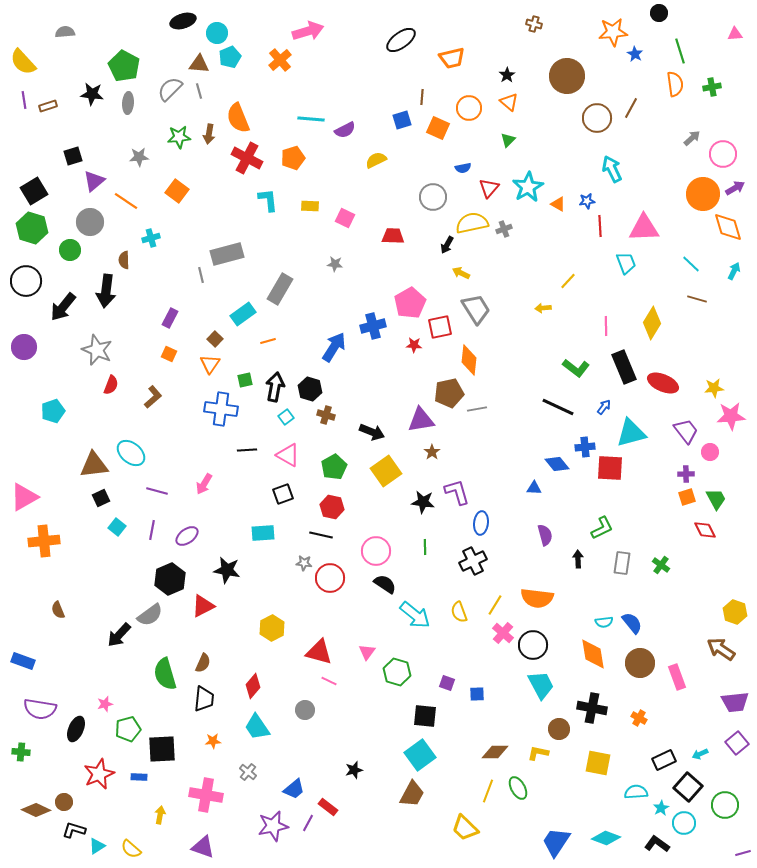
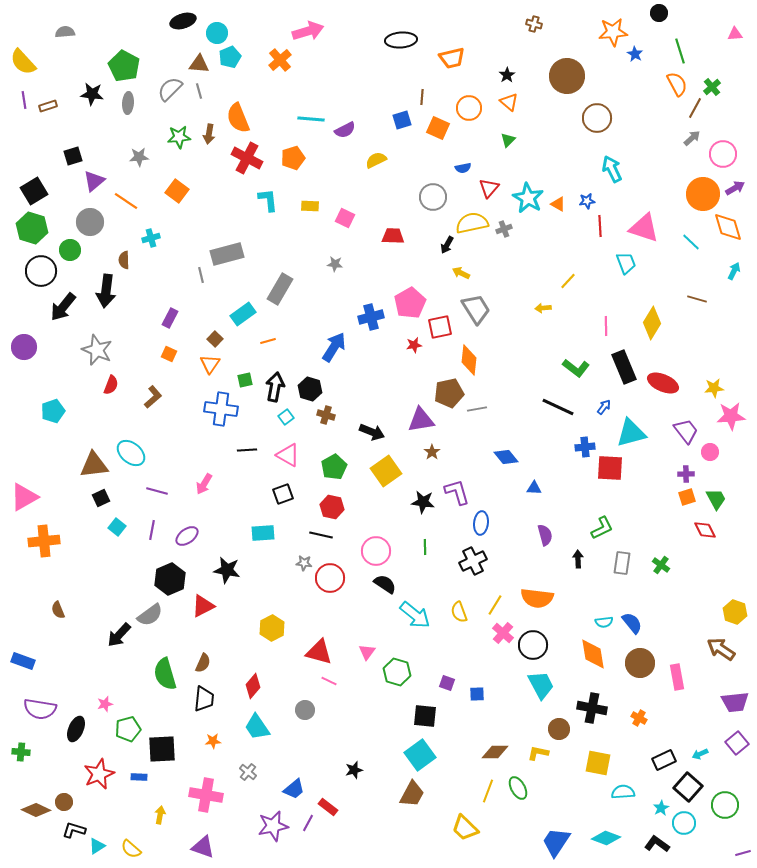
black ellipse at (401, 40): rotated 32 degrees clockwise
orange semicircle at (675, 84): moved 2 px right; rotated 20 degrees counterclockwise
green cross at (712, 87): rotated 30 degrees counterclockwise
brown line at (631, 108): moved 64 px right
cyan star at (528, 187): moved 11 px down; rotated 12 degrees counterclockwise
pink triangle at (644, 228): rotated 20 degrees clockwise
cyan line at (691, 264): moved 22 px up
black circle at (26, 281): moved 15 px right, 10 px up
blue cross at (373, 326): moved 2 px left, 9 px up
red star at (414, 345): rotated 14 degrees counterclockwise
blue diamond at (557, 464): moved 51 px left, 7 px up
pink rectangle at (677, 677): rotated 10 degrees clockwise
cyan semicircle at (636, 792): moved 13 px left
